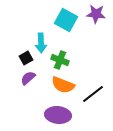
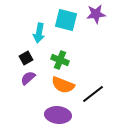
purple star: rotated 12 degrees counterclockwise
cyan square: rotated 15 degrees counterclockwise
cyan arrow: moved 2 px left, 10 px up; rotated 12 degrees clockwise
